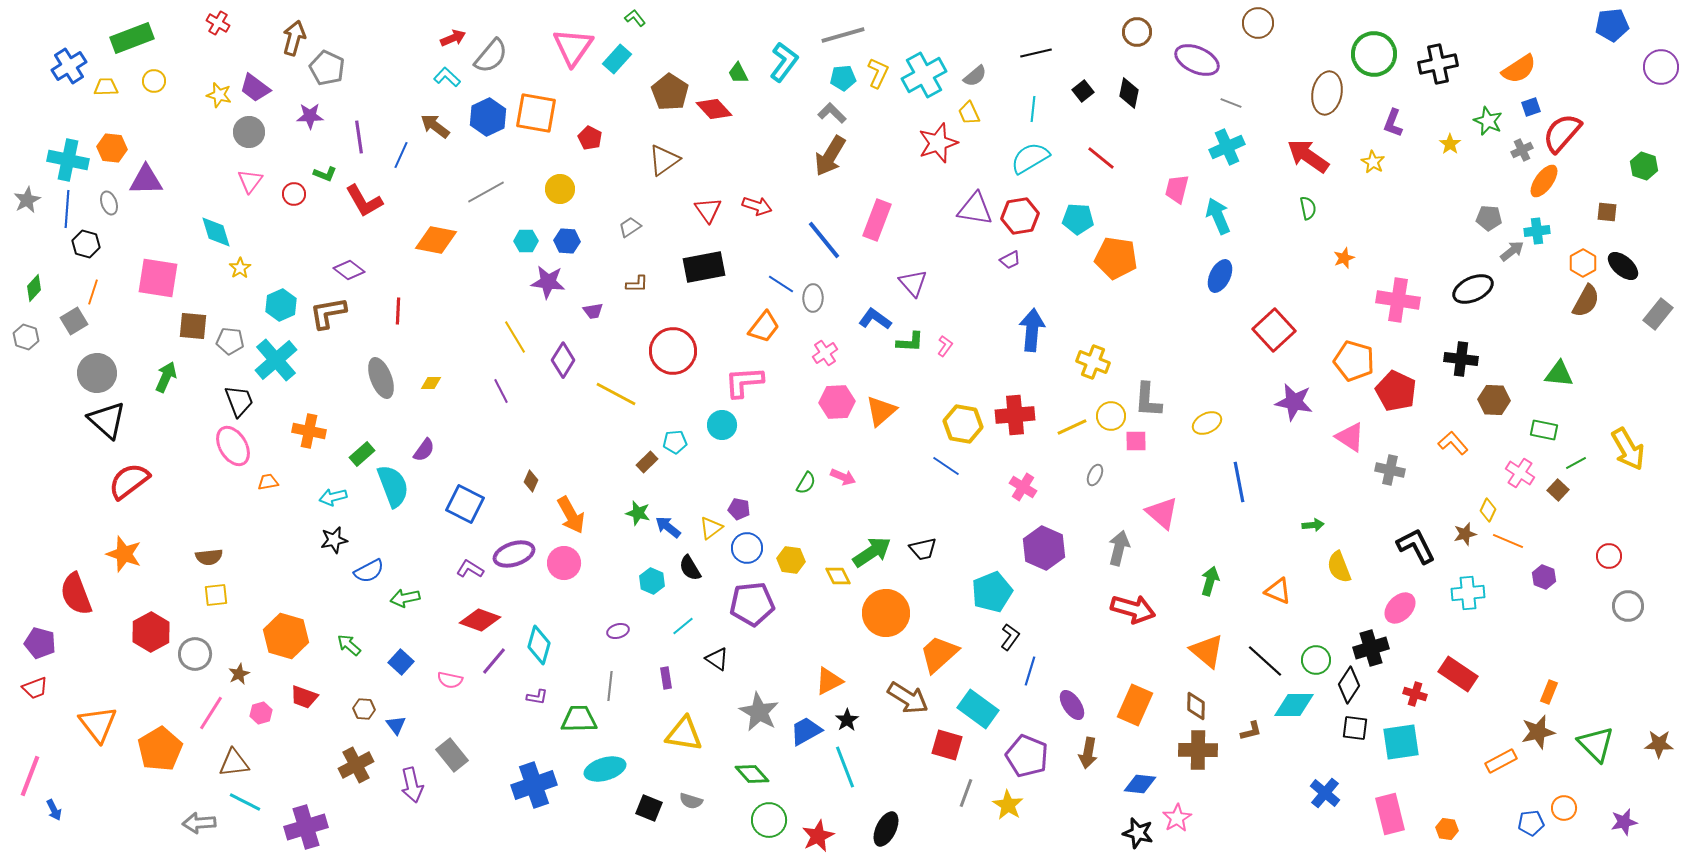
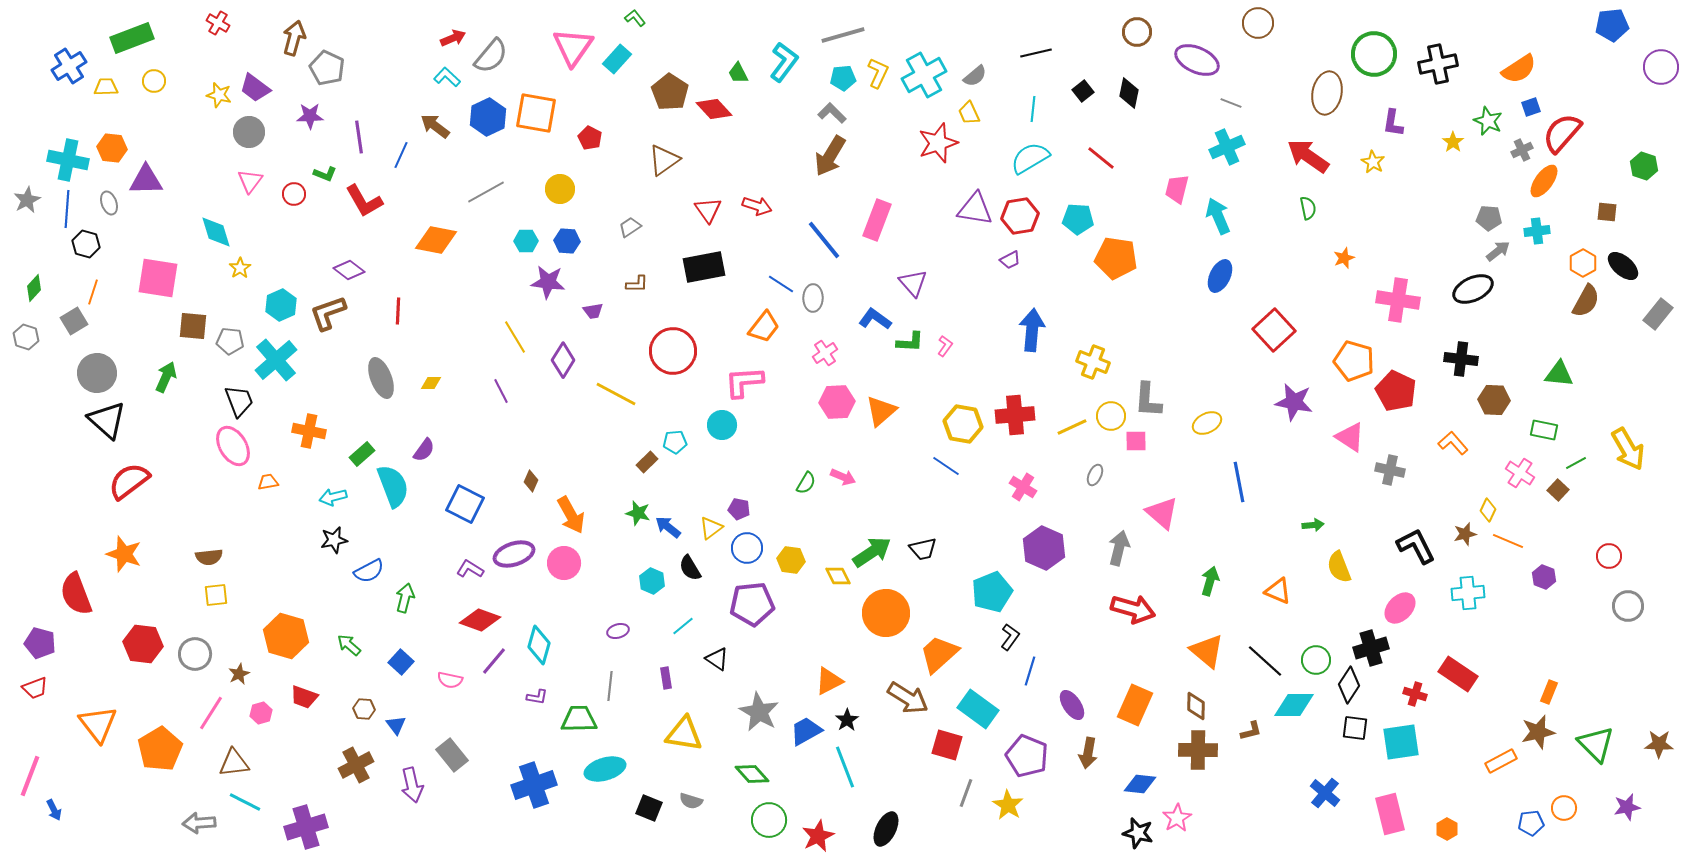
purple L-shape at (1393, 123): rotated 12 degrees counterclockwise
yellow star at (1450, 144): moved 3 px right, 2 px up
gray arrow at (1512, 251): moved 14 px left
brown L-shape at (328, 313): rotated 9 degrees counterclockwise
green arrow at (405, 598): rotated 116 degrees clockwise
red hexagon at (151, 632): moved 8 px left, 12 px down; rotated 24 degrees counterclockwise
purple star at (1624, 822): moved 3 px right, 15 px up
orange hexagon at (1447, 829): rotated 20 degrees clockwise
